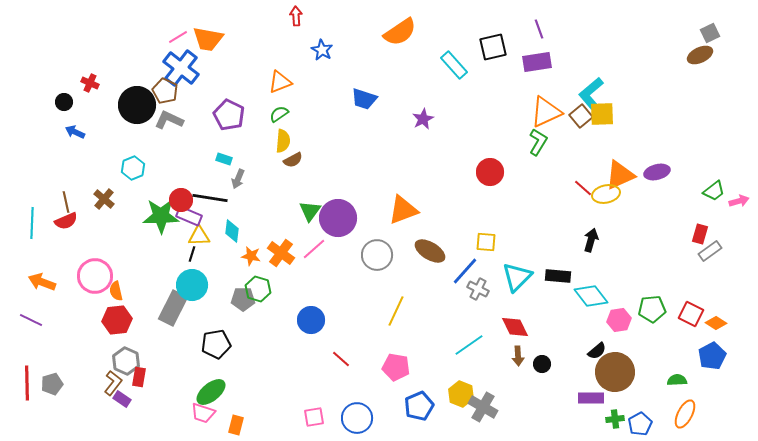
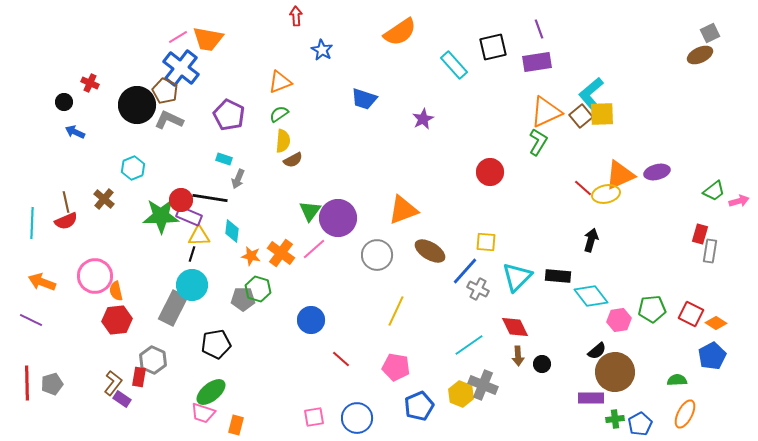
gray rectangle at (710, 251): rotated 45 degrees counterclockwise
gray hexagon at (126, 361): moved 27 px right, 1 px up
gray cross at (483, 407): moved 22 px up; rotated 8 degrees counterclockwise
